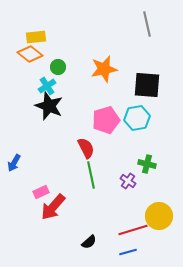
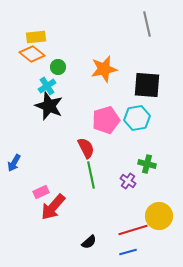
orange diamond: moved 2 px right
